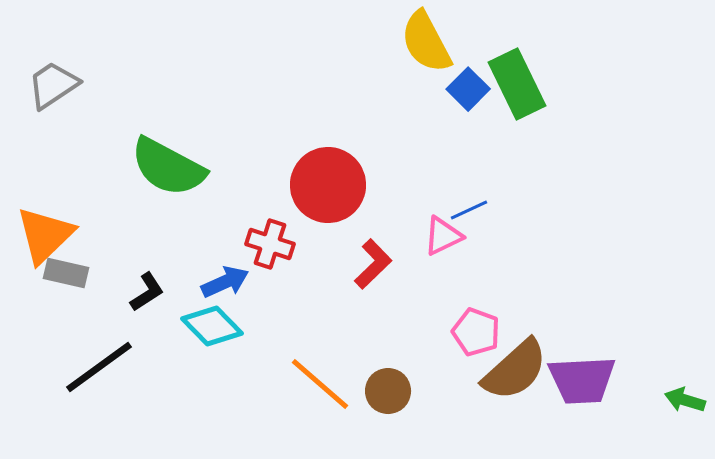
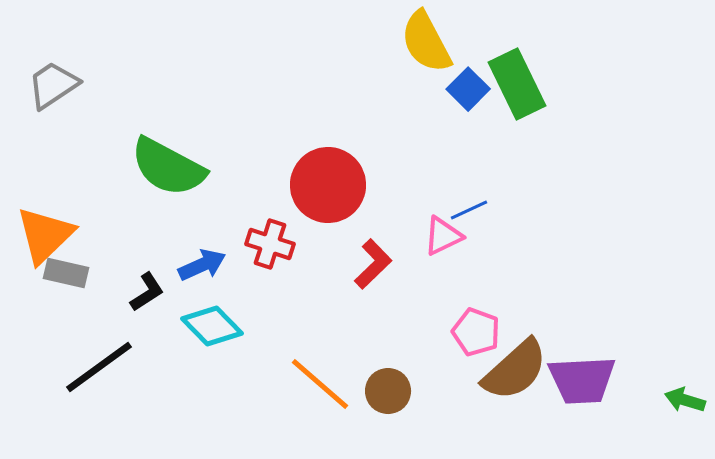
blue arrow: moved 23 px left, 17 px up
